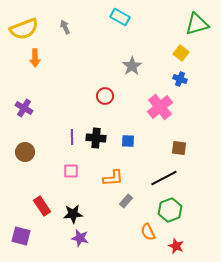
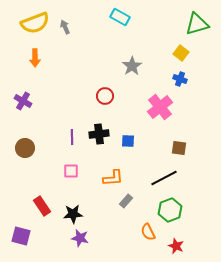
yellow semicircle: moved 11 px right, 6 px up
purple cross: moved 1 px left, 7 px up
black cross: moved 3 px right, 4 px up; rotated 12 degrees counterclockwise
brown circle: moved 4 px up
